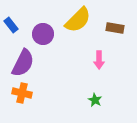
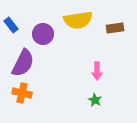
yellow semicircle: rotated 36 degrees clockwise
brown rectangle: rotated 18 degrees counterclockwise
pink arrow: moved 2 px left, 11 px down
